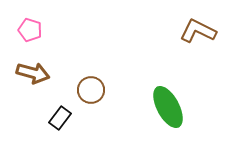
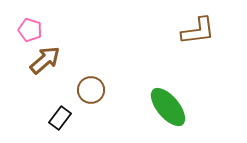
brown L-shape: rotated 147 degrees clockwise
brown arrow: moved 12 px right, 13 px up; rotated 56 degrees counterclockwise
green ellipse: rotated 12 degrees counterclockwise
